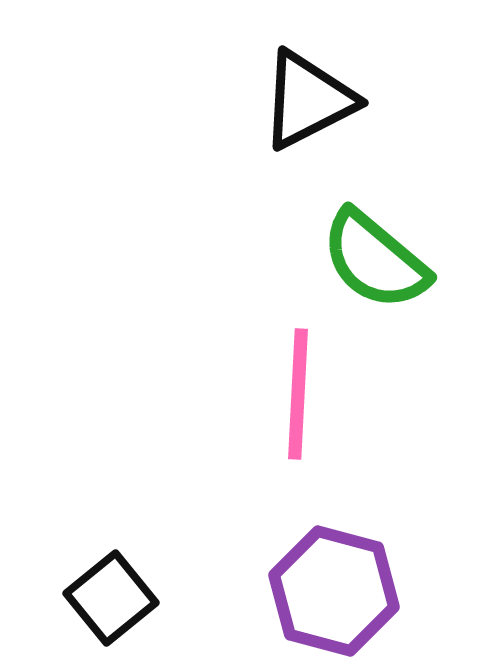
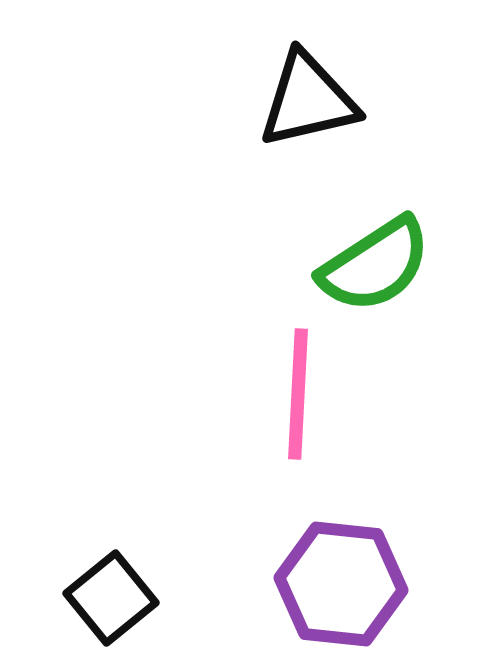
black triangle: rotated 14 degrees clockwise
green semicircle: moved 5 px down; rotated 73 degrees counterclockwise
purple hexagon: moved 7 px right, 7 px up; rotated 9 degrees counterclockwise
